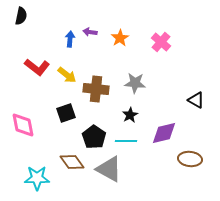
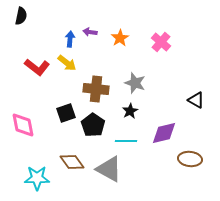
yellow arrow: moved 12 px up
gray star: rotated 15 degrees clockwise
black star: moved 4 px up
black pentagon: moved 1 px left, 12 px up
